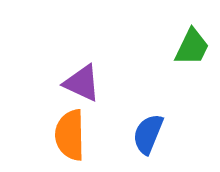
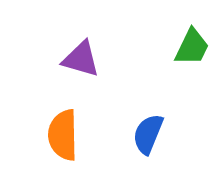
purple triangle: moved 1 px left, 24 px up; rotated 9 degrees counterclockwise
orange semicircle: moved 7 px left
